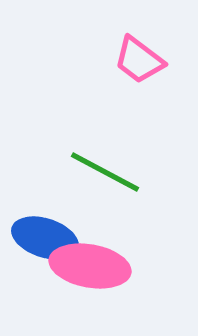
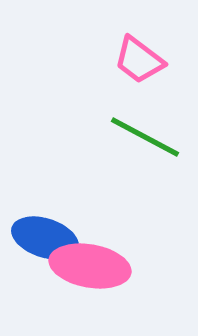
green line: moved 40 px right, 35 px up
